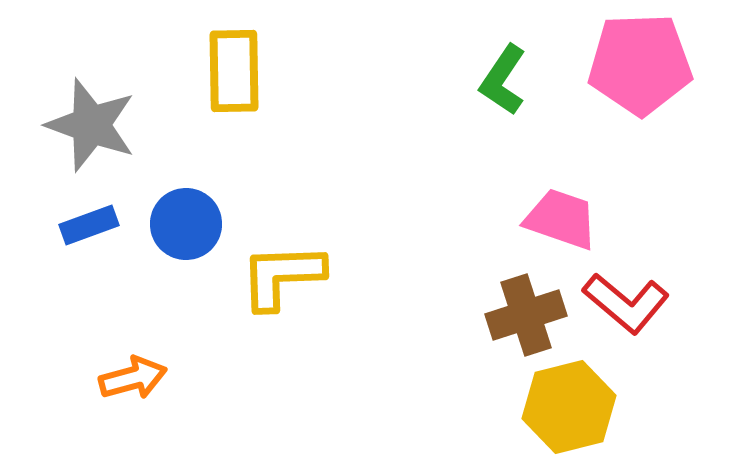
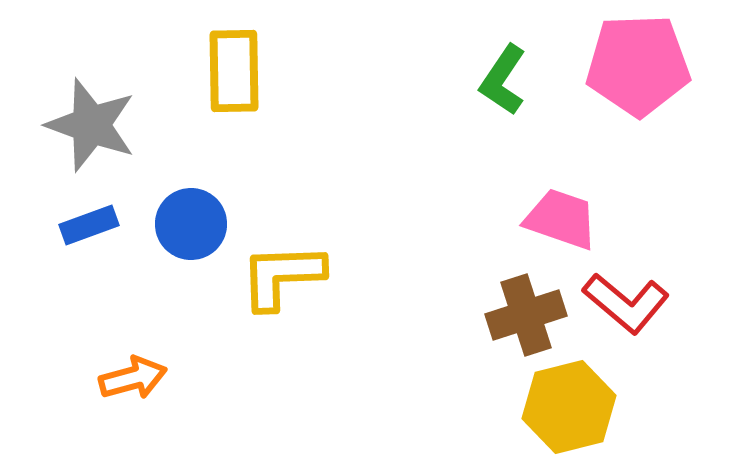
pink pentagon: moved 2 px left, 1 px down
blue circle: moved 5 px right
